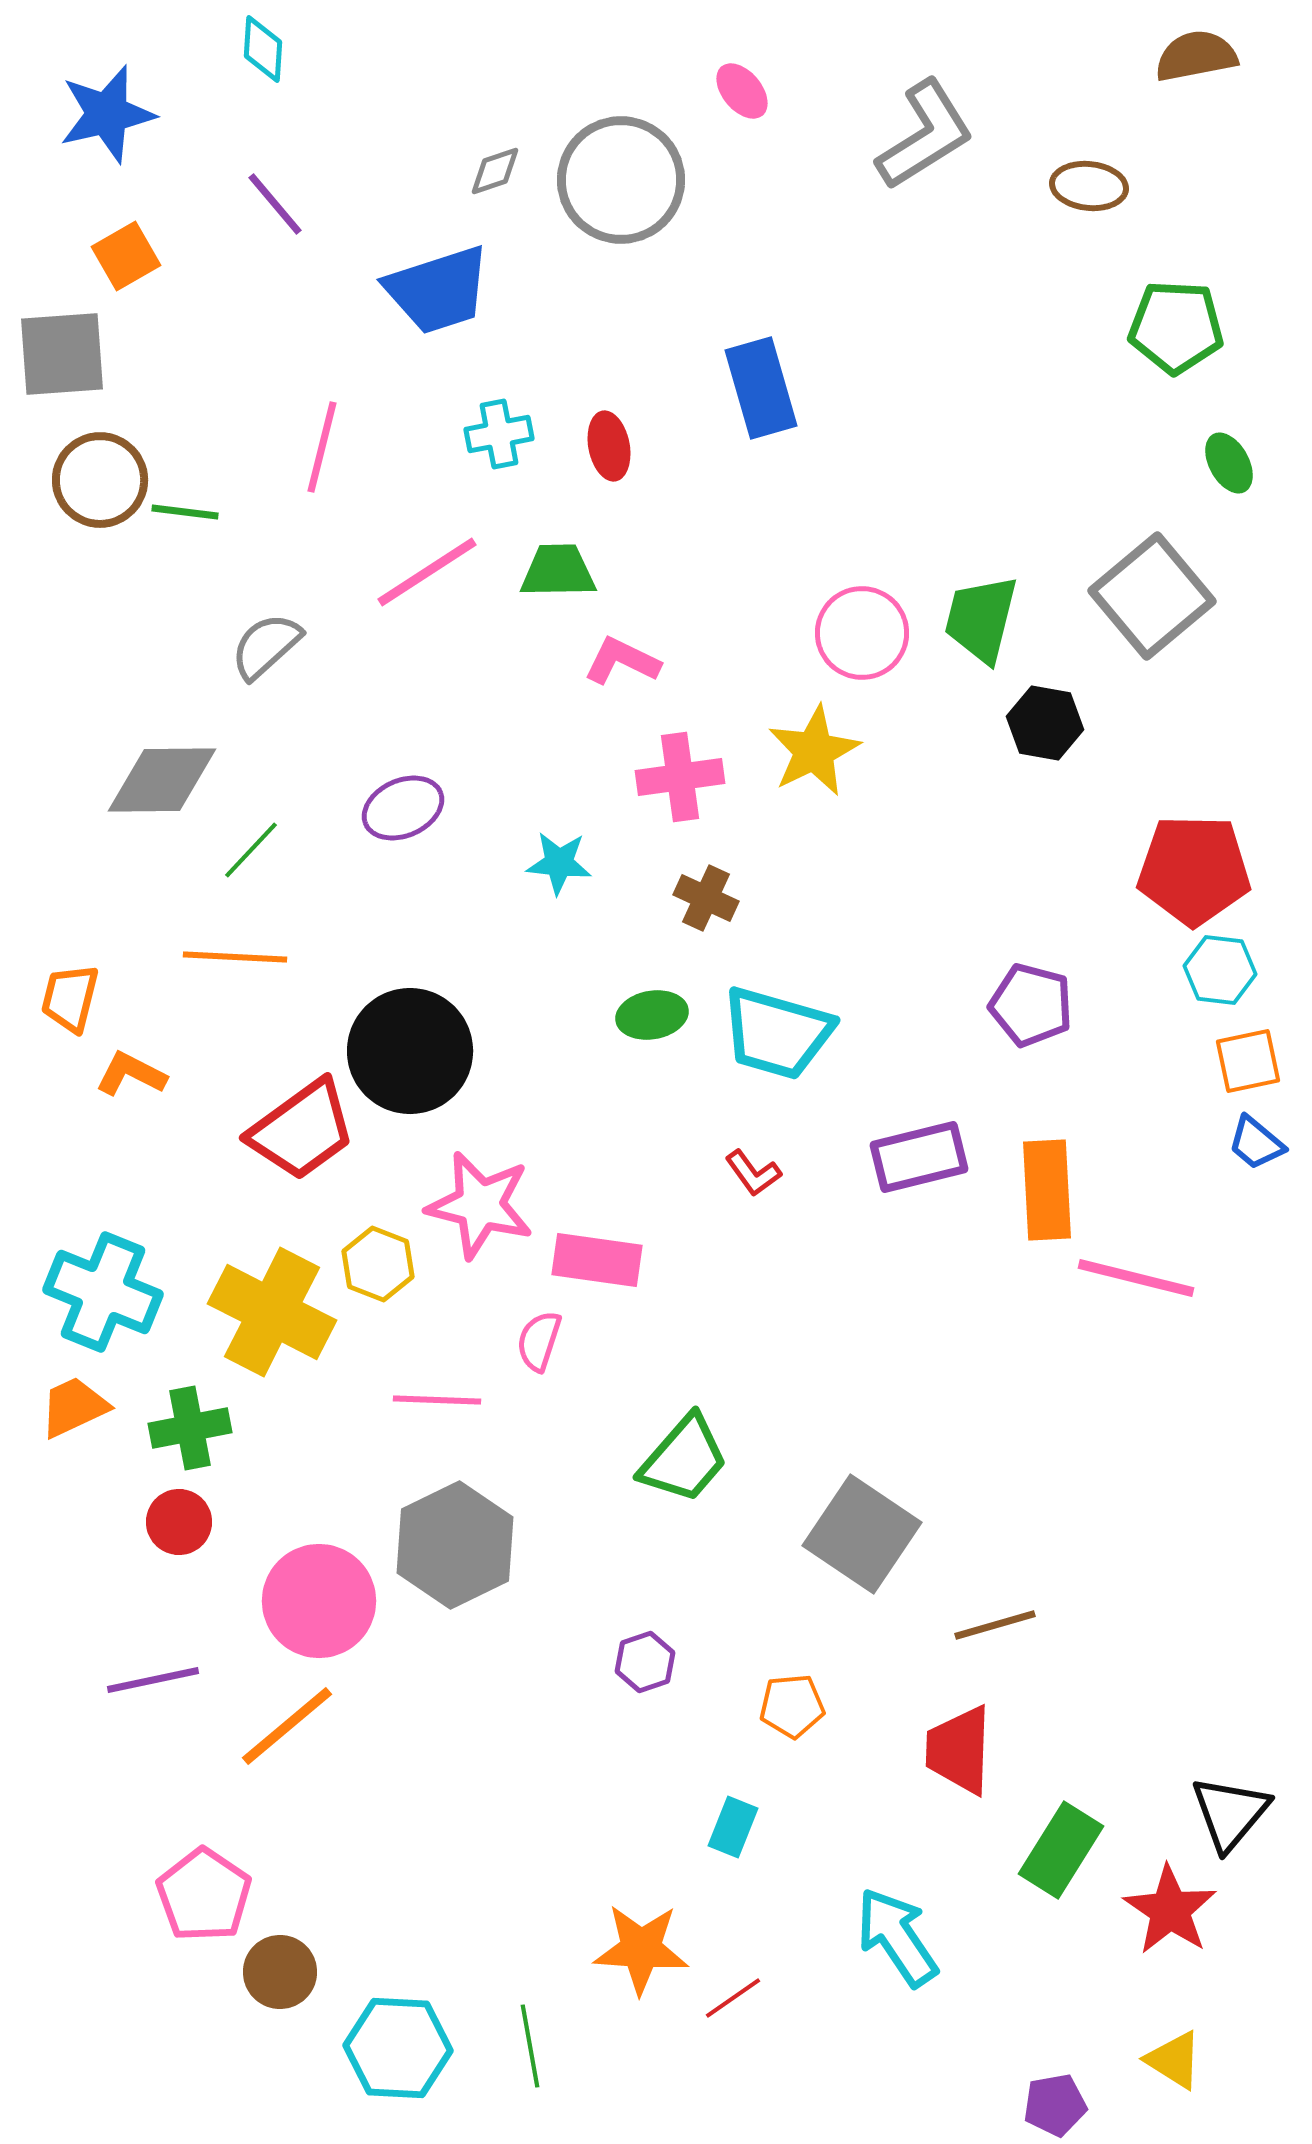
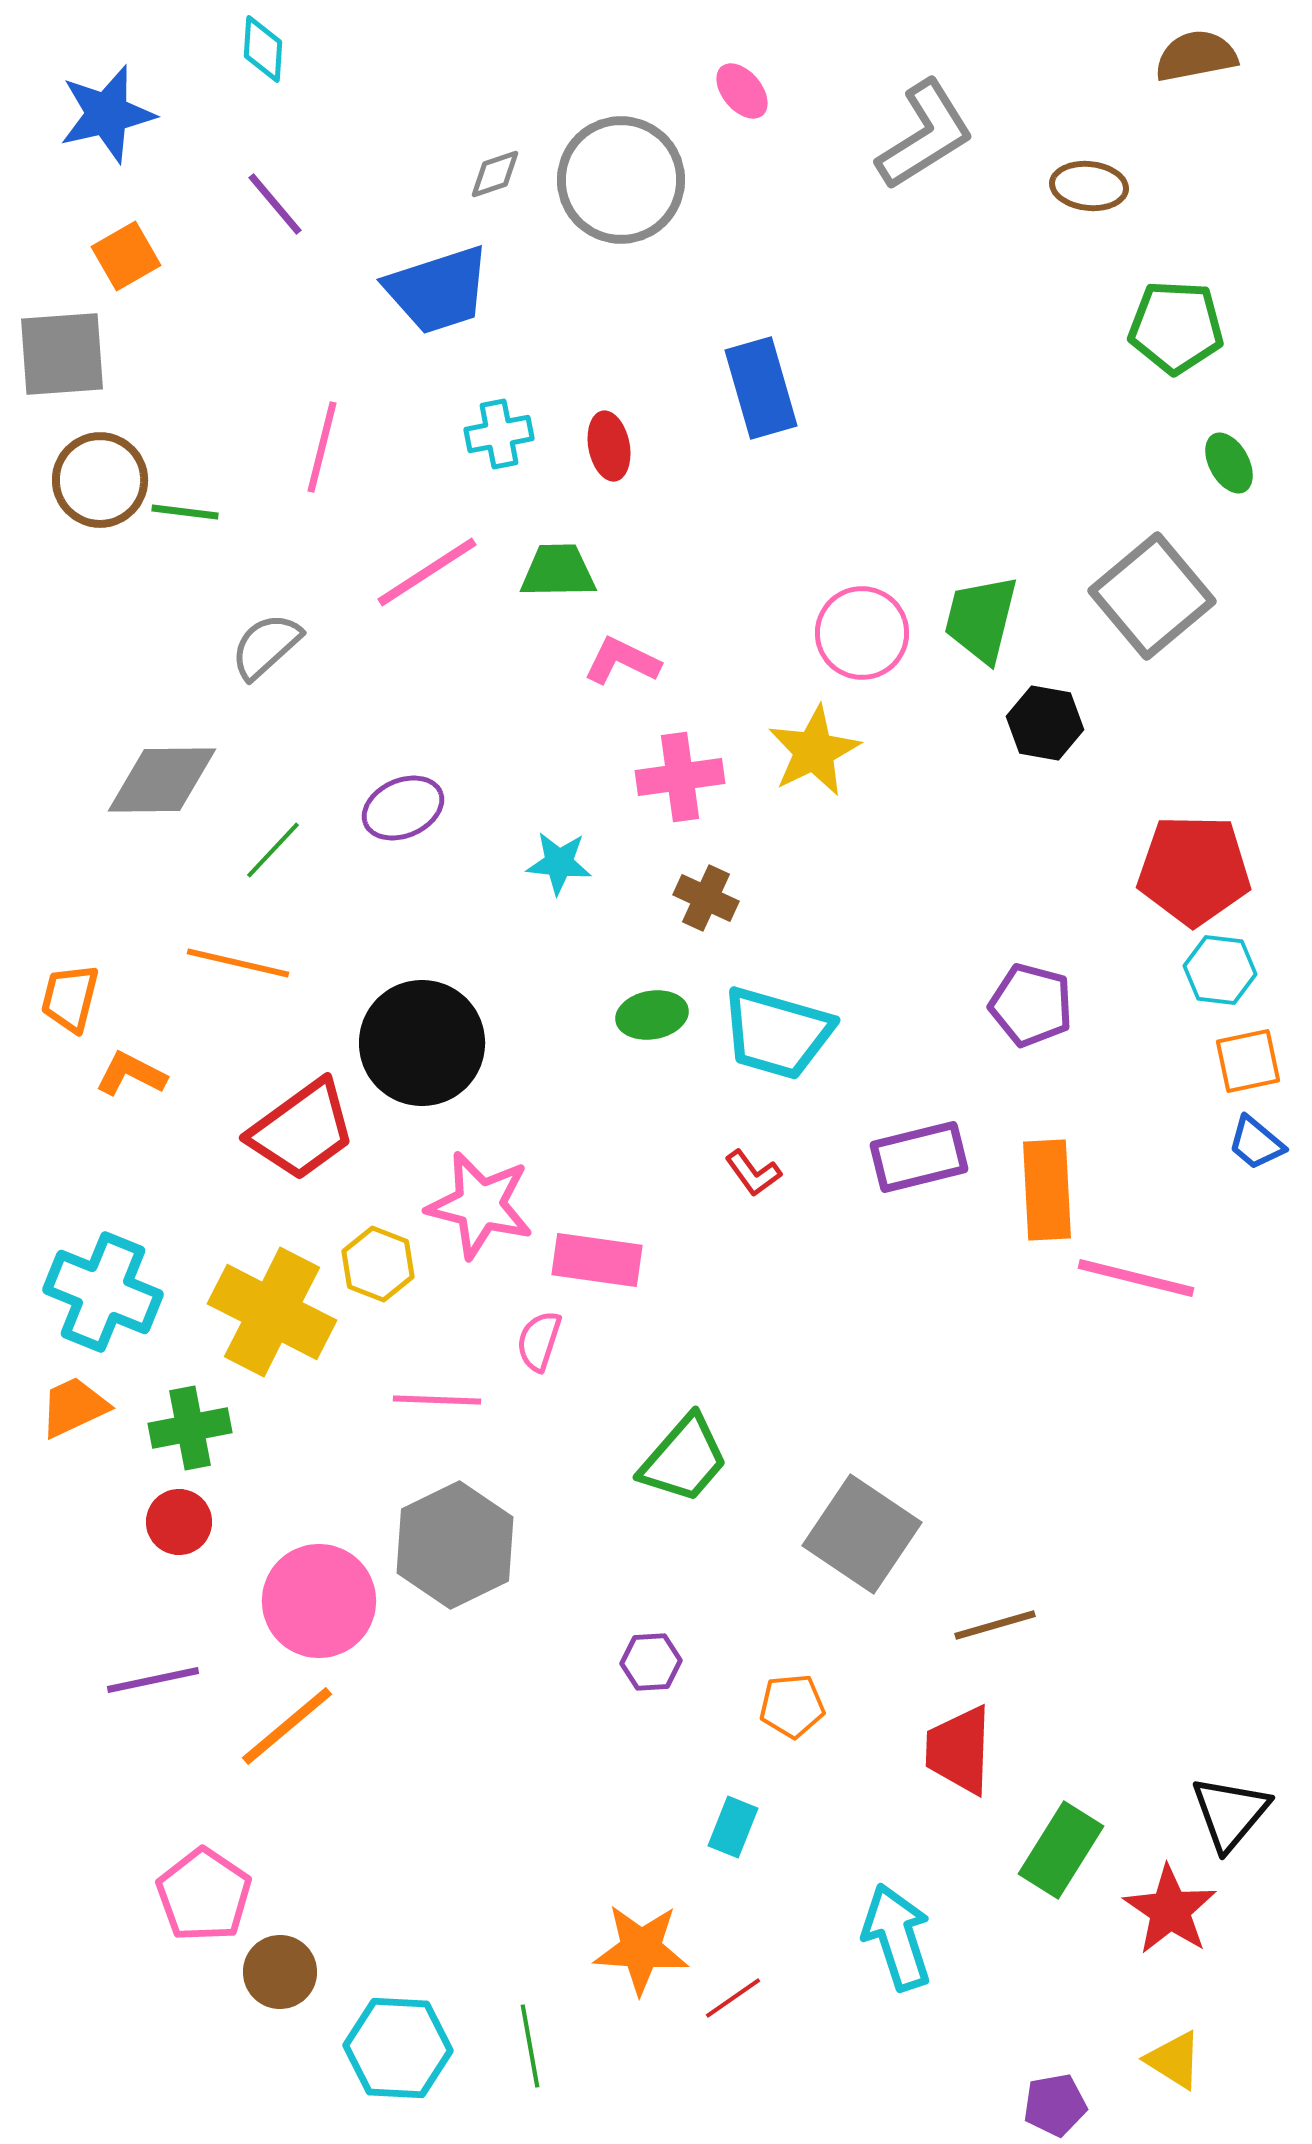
gray diamond at (495, 171): moved 3 px down
green line at (251, 850): moved 22 px right
orange line at (235, 957): moved 3 px right, 6 px down; rotated 10 degrees clockwise
black circle at (410, 1051): moved 12 px right, 8 px up
purple hexagon at (645, 1662): moved 6 px right; rotated 16 degrees clockwise
cyan arrow at (897, 1937): rotated 16 degrees clockwise
